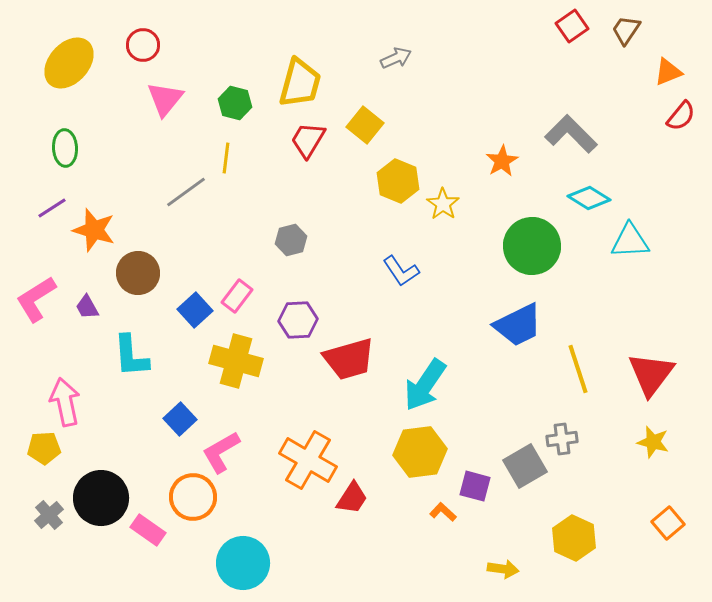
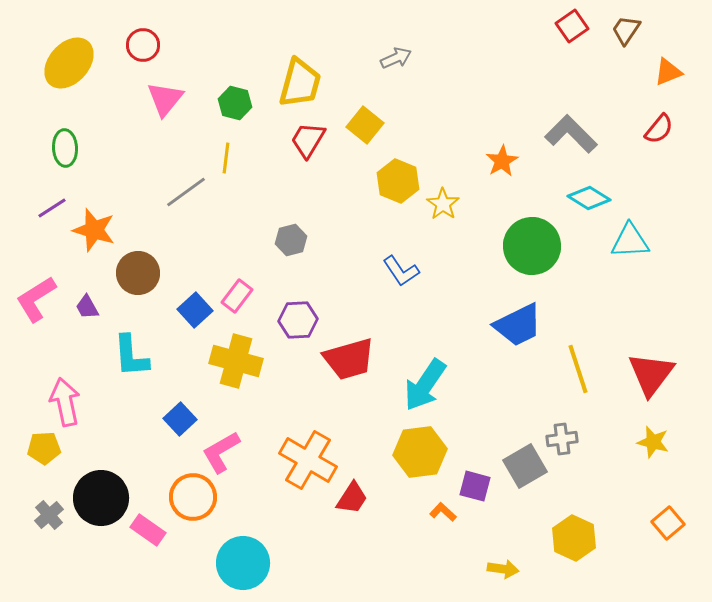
red semicircle at (681, 116): moved 22 px left, 13 px down
